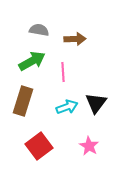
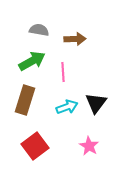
brown rectangle: moved 2 px right, 1 px up
red square: moved 4 px left
